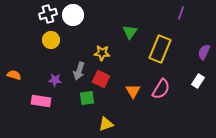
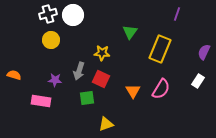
purple line: moved 4 px left, 1 px down
